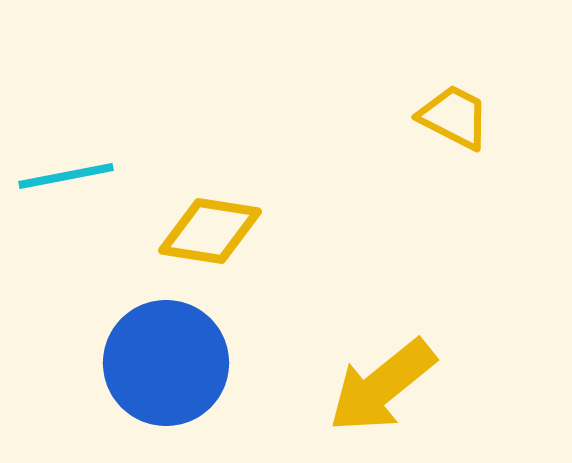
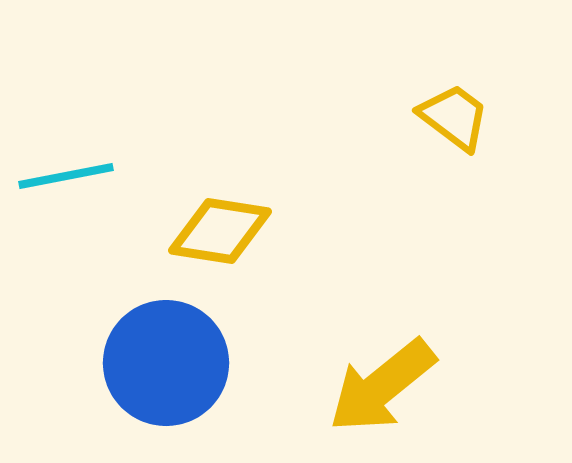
yellow trapezoid: rotated 10 degrees clockwise
yellow diamond: moved 10 px right
